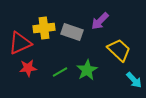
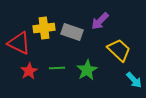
red triangle: moved 1 px left; rotated 50 degrees clockwise
red star: moved 1 px right, 3 px down; rotated 24 degrees counterclockwise
green line: moved 3 px left, 4 px up; rotated 28 degrees clockwise
